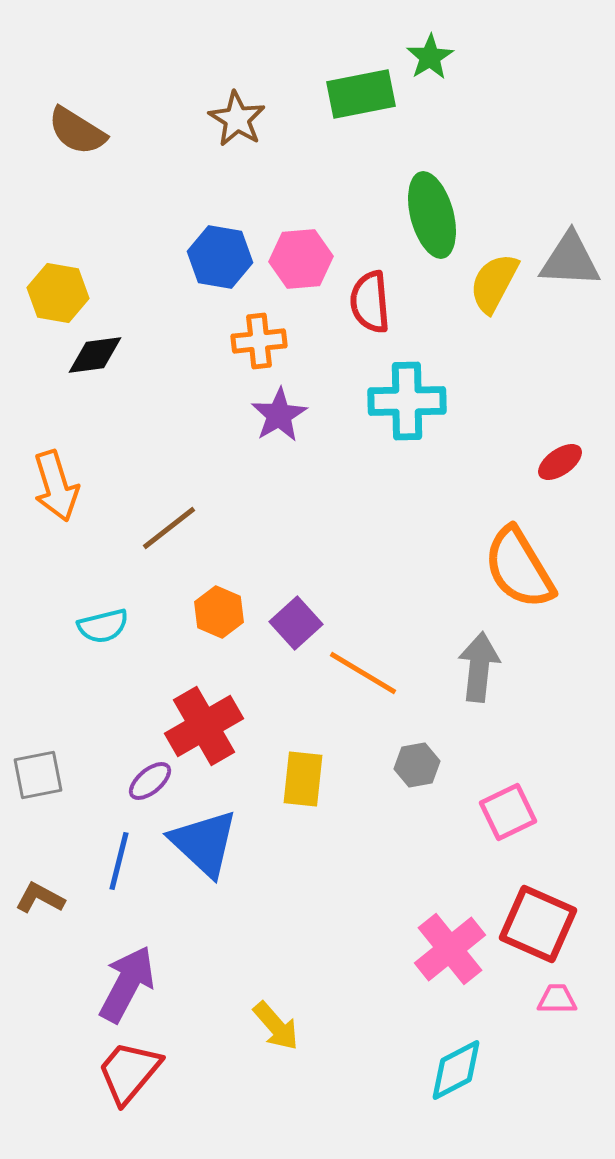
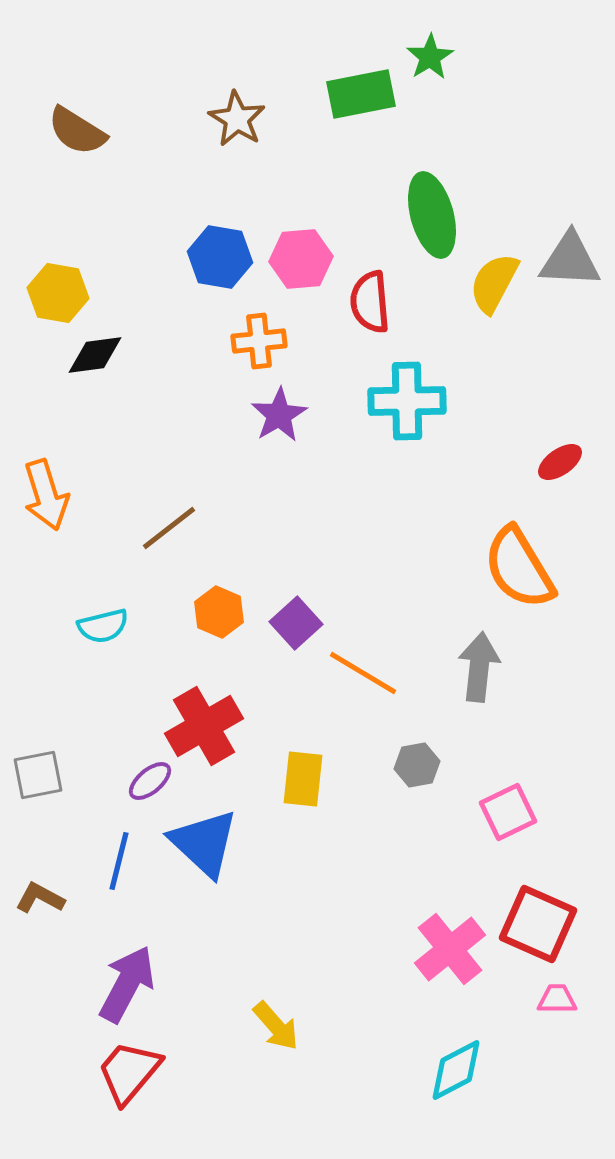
orange arrow: moved 10 px left, 9 px down
